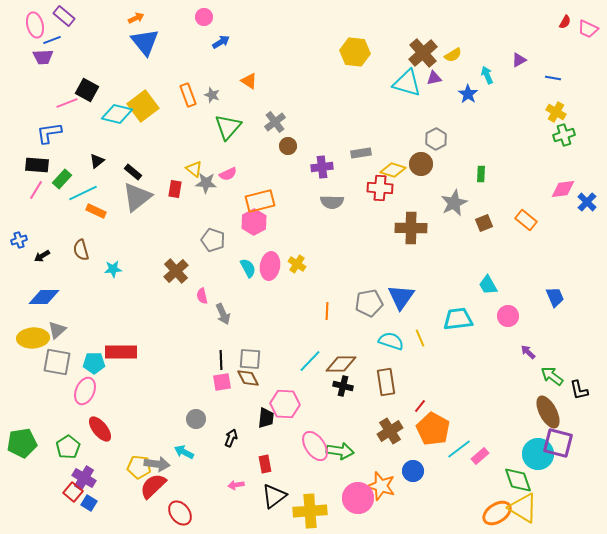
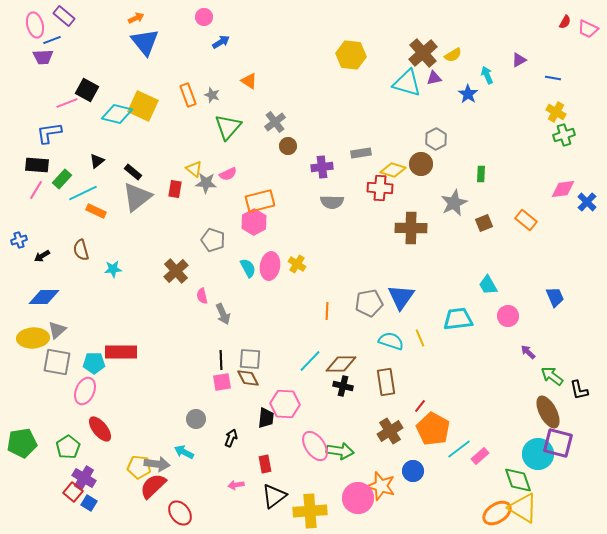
yellow hexagon at (355, 52): moved 4 px left, 3 px down
yellow square at (143, 106): rotated 28 degrees counterclockwise
